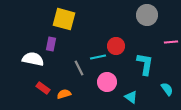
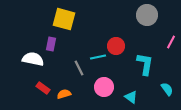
pink line: rotated 56 degrees counterclockwise
pink circle: moved 3 px left, 5 px down
